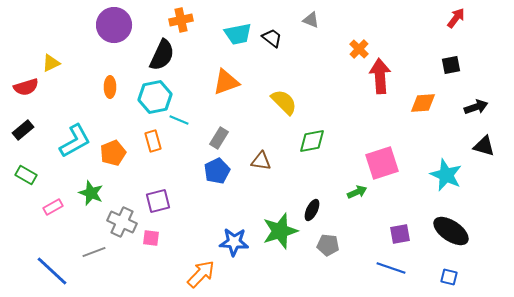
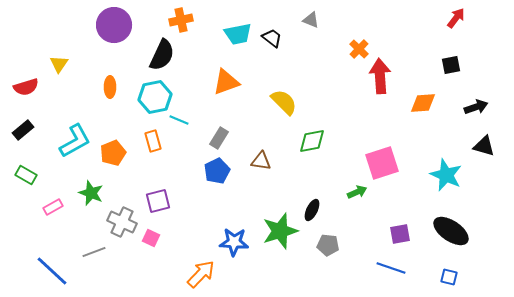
yellow triangle at (51, 63): moved 8 px right, 1 px down; rotated 30 degrees counterclockwise
pink square at (151, 238): rotated 18 degrees clockwise
